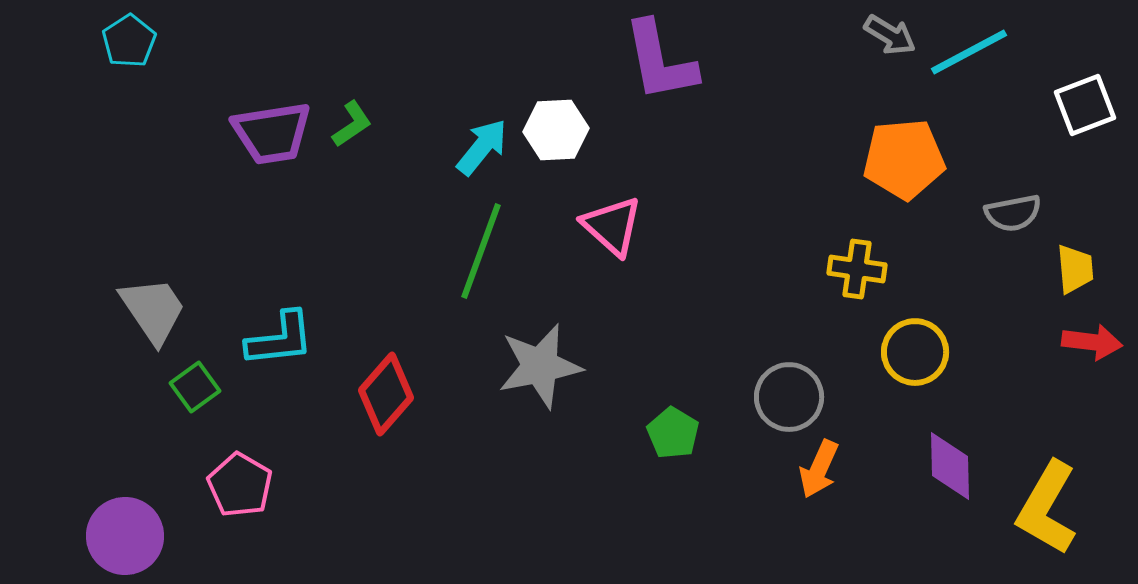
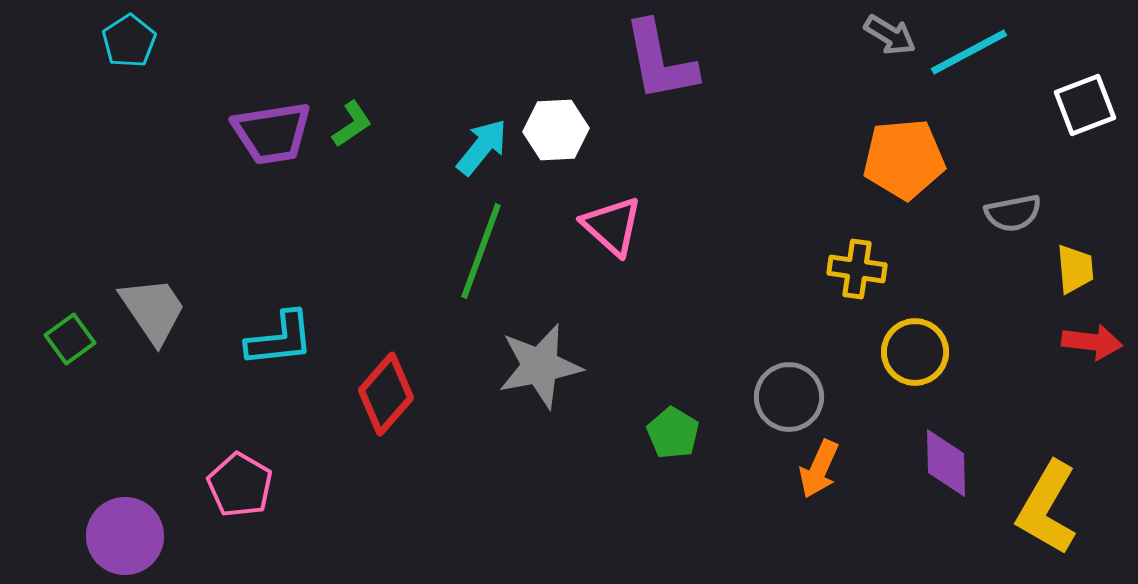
green square: moved 125 px left, 48 px up
purple diamond: moved 4 px left, 3 px up
